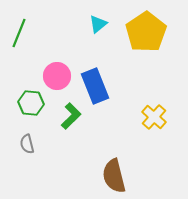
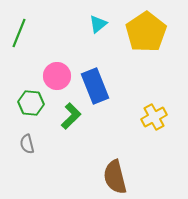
yellow cross: rotated 20 degrees clockwise
brown semicircle: moved 1 px right, 1 px down
